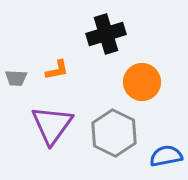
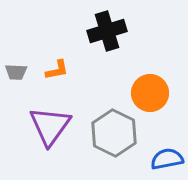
black cross: moved 1 px right, 3 px up
gray trapezoid: moved 6 px up
orange circle: moved 8 px right, 11 px down
purple triangle: moved 2 px left, 1 px down
blue semicircle: moved 1 px right, 3 px down
